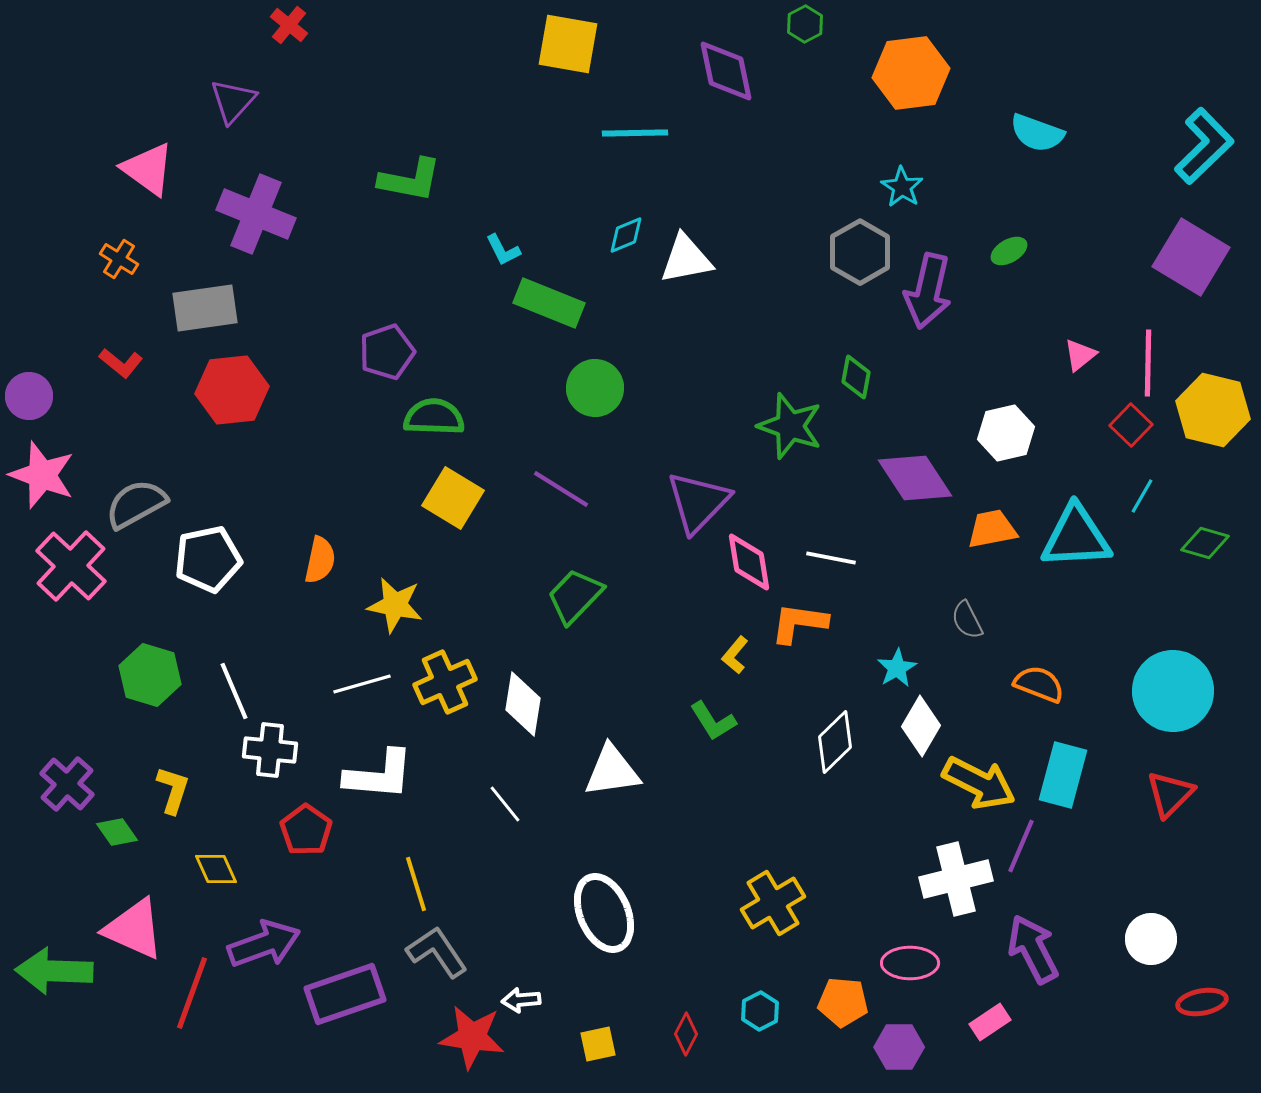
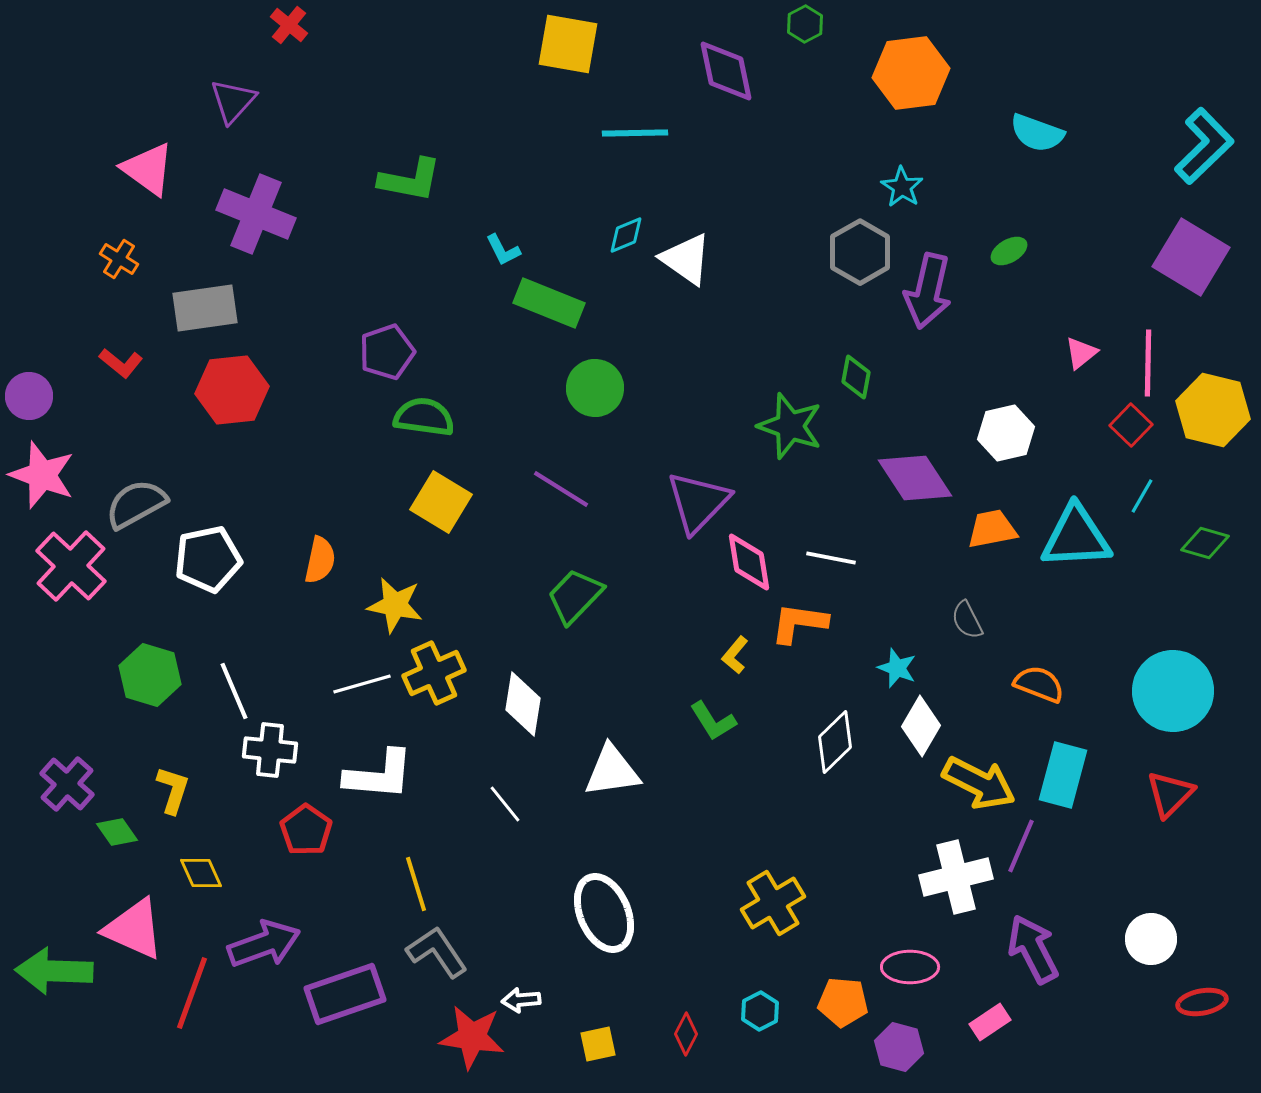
white triangle at (686, 259): rotated 46 degrees clockwise
pink triangle at (1080, 355): moved 1 px right, 2 px up
green semicircle at (434, 417): moved 10 px left; rotated 6 degrees clockwise
yellow square at (453, 498): moved 12 px left, 4 px down
cyan star at (897, 668): rotated 21 degrees counterclockwise
yellow cross at (445, 682): moved 11 px left, 9 px up
yellow diamond at (216, 869): moved 15 px left, 4 px down
white cross at (956, 879): moved 2 px up
pink ellipse at (910, 963): moved 4 px down
purple hexagon at (899, 1047): rotated 15 degrees clockwise
